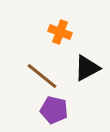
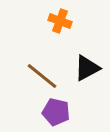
orange cross: moved 11 px up
purple pentagon: moved 2 px right, 2 px down
